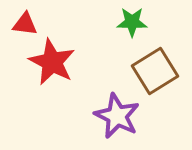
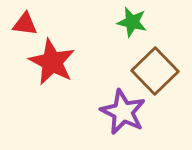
green star: rotated 12 degrees clockwise
brown square: rotated 12 degrees counterclockwise
purple star: moved 6 px right, 4 px up
